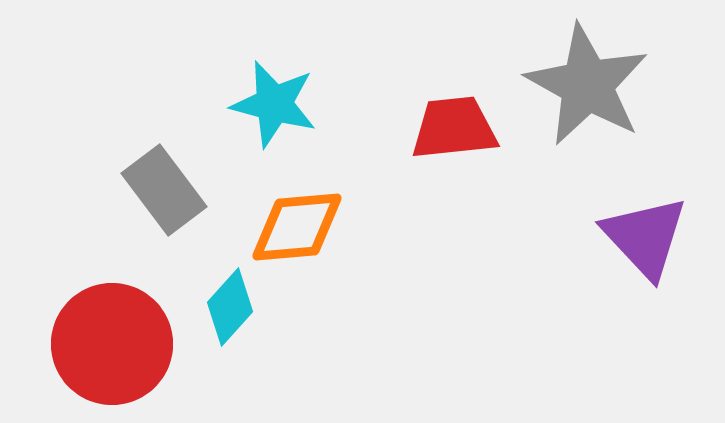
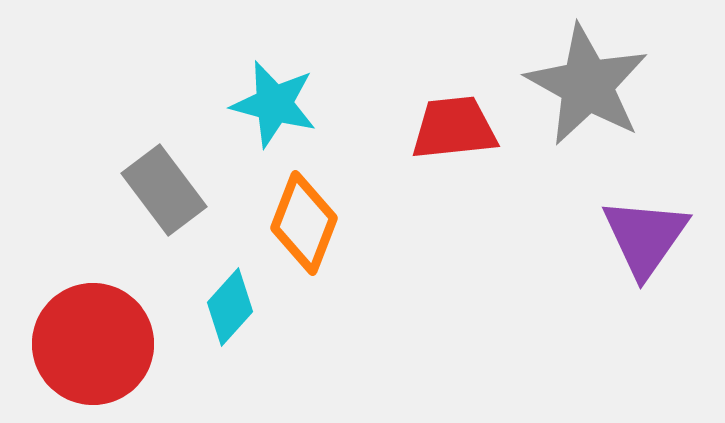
orange diamond: moved 7 px right, 4 px up; rotated 64 degrees counterclockwise
purple triangle: rotated 18 degrees clockwise
red circle: moved 19 px left
